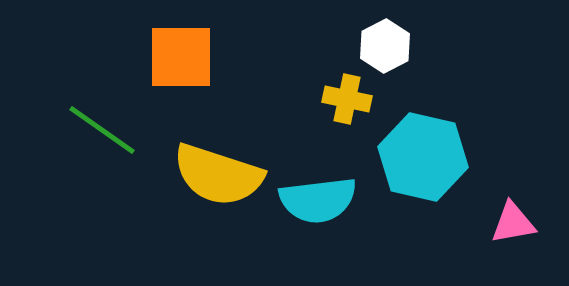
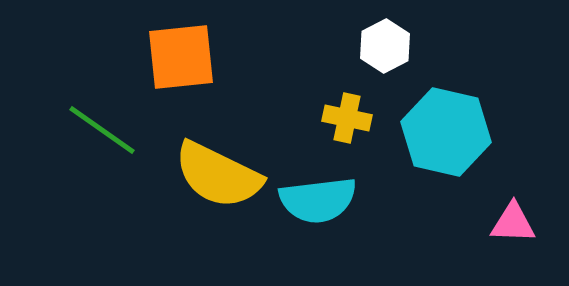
orange square: rotated 6 degrees counterclockwise
yellow cross: moved 19 px down
cyan hexagon: moved 23 px right, 25 px up
yellow semicircle: rotated 8 degrees clockwise
pink triangle: rotated 12 degrees clockwise
